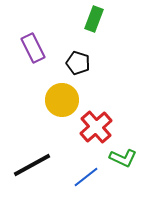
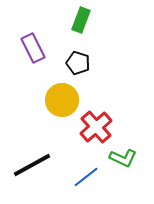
green rectangle: moved 13 px left, 1 px down
